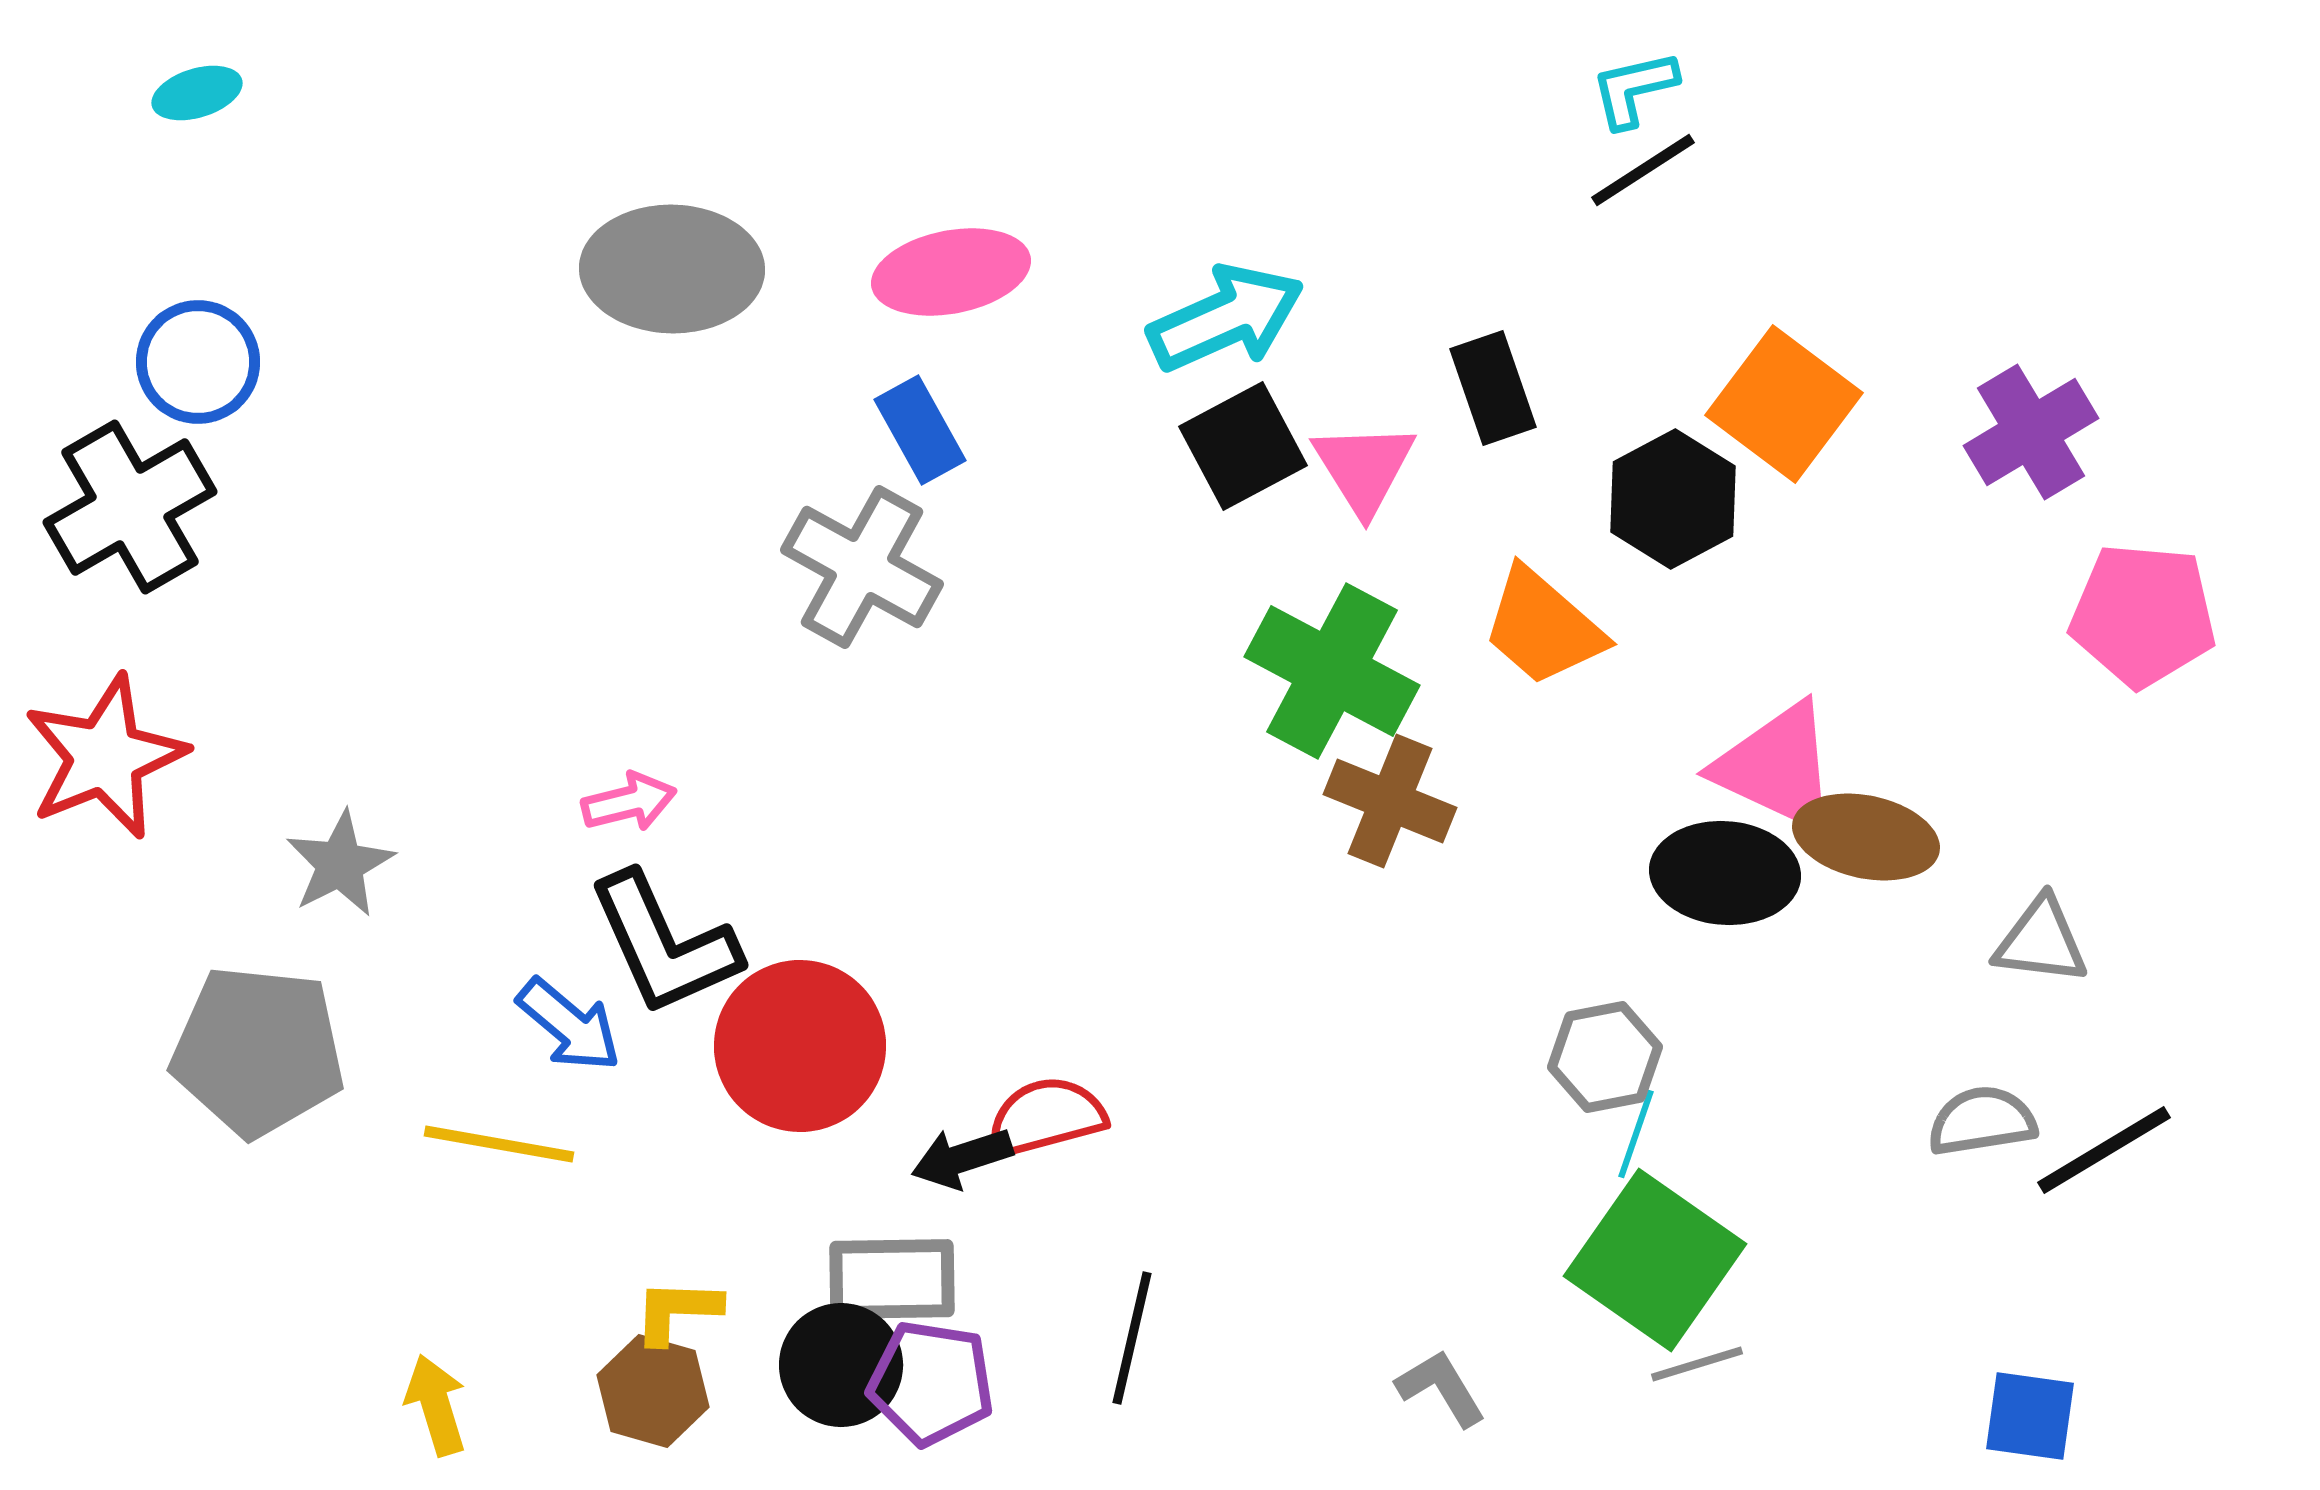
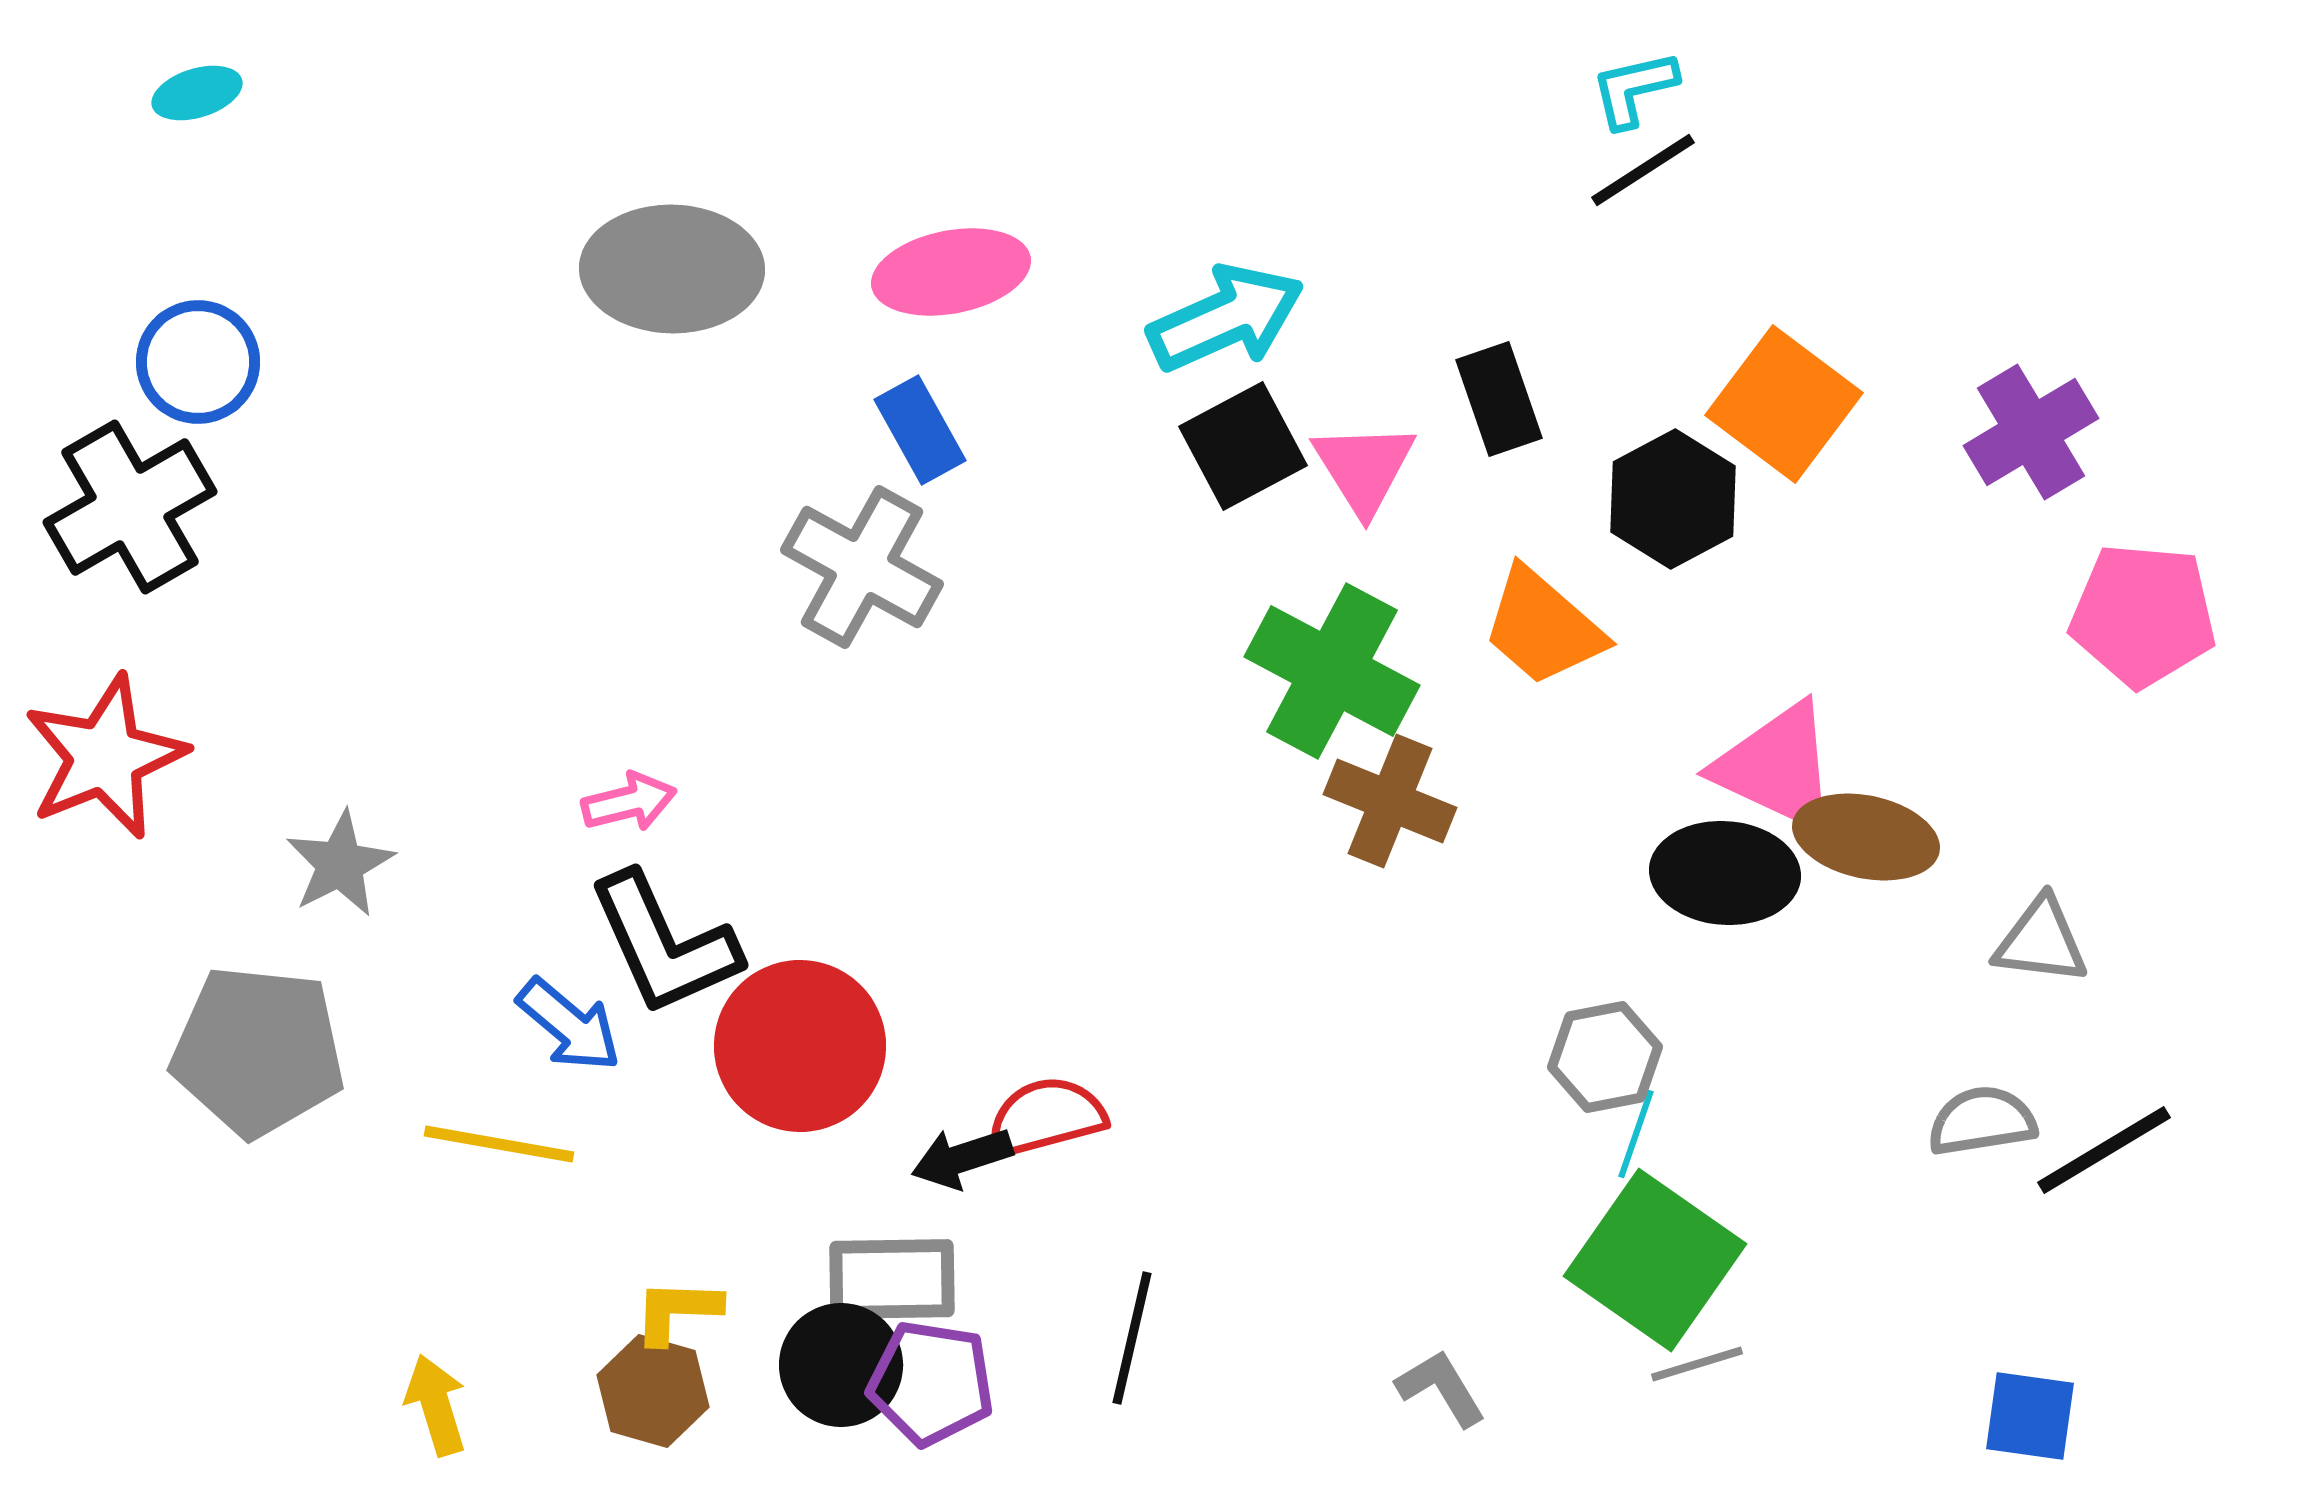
black rectangle at (1493, 388): moved 6 px right, 11 px down
